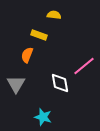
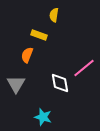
yellow semicircle: rotated 88 degrees counterclockwise
pink line: moved 2 px down
